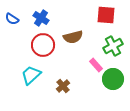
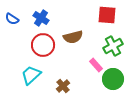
red square: moved 1 px right
